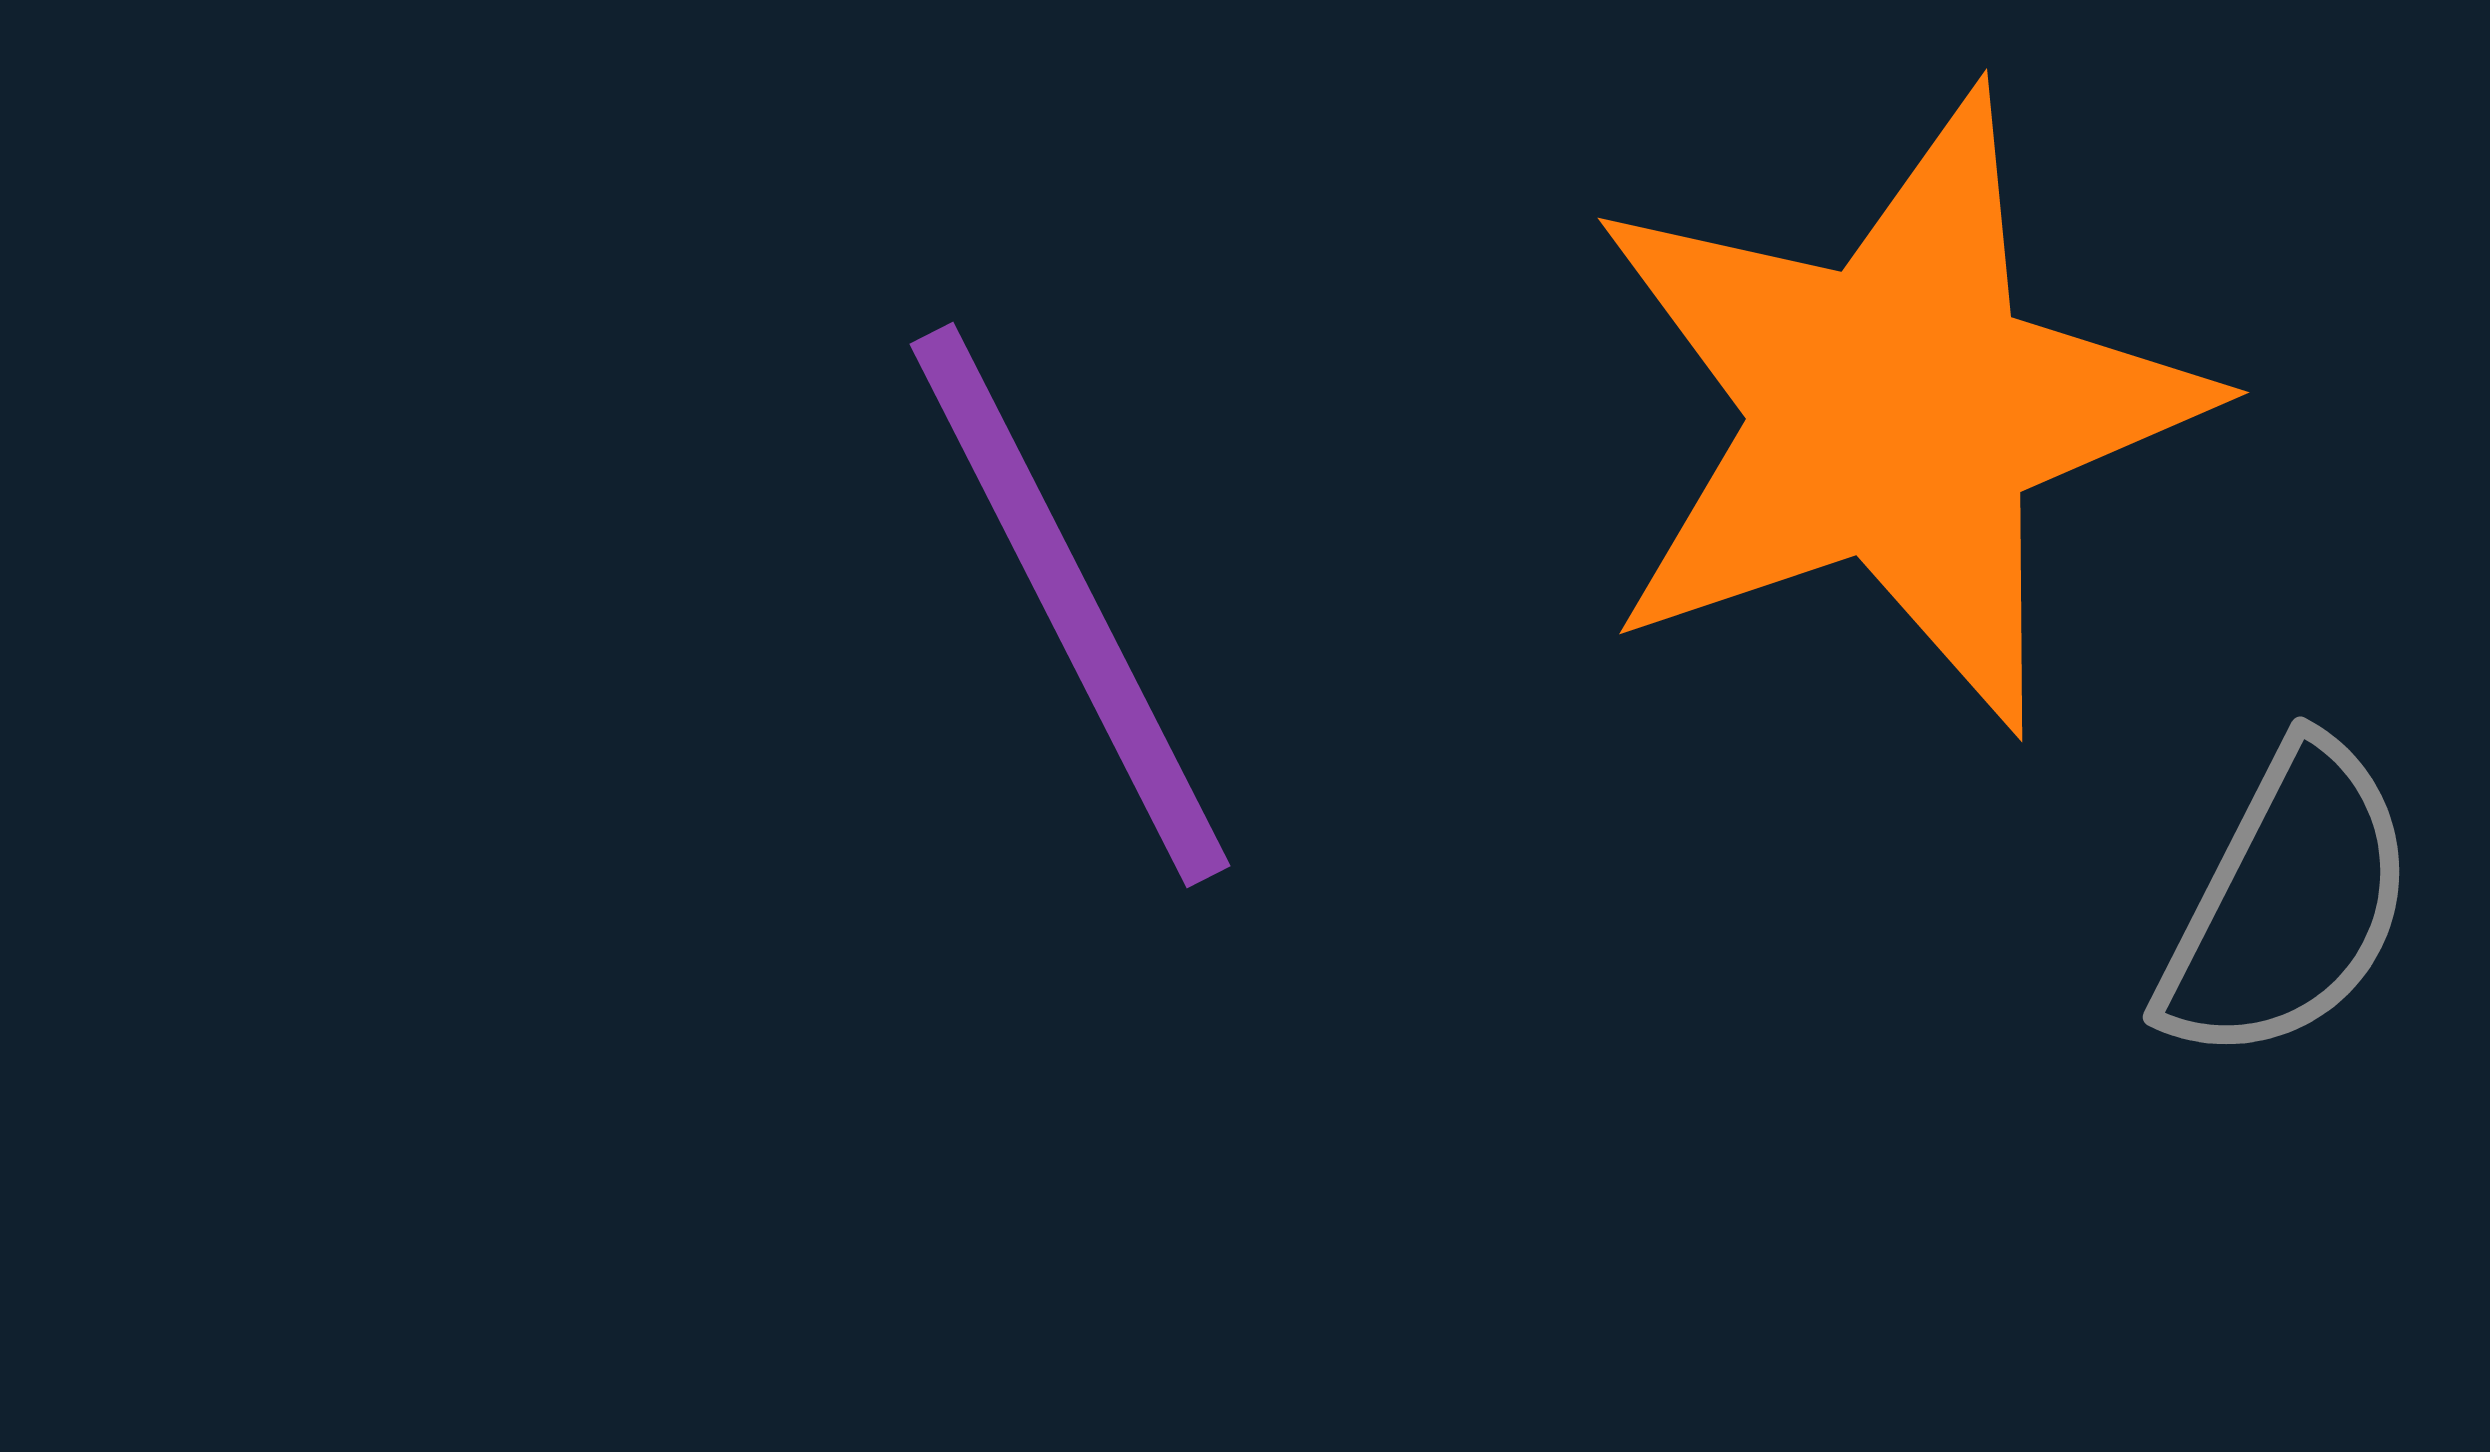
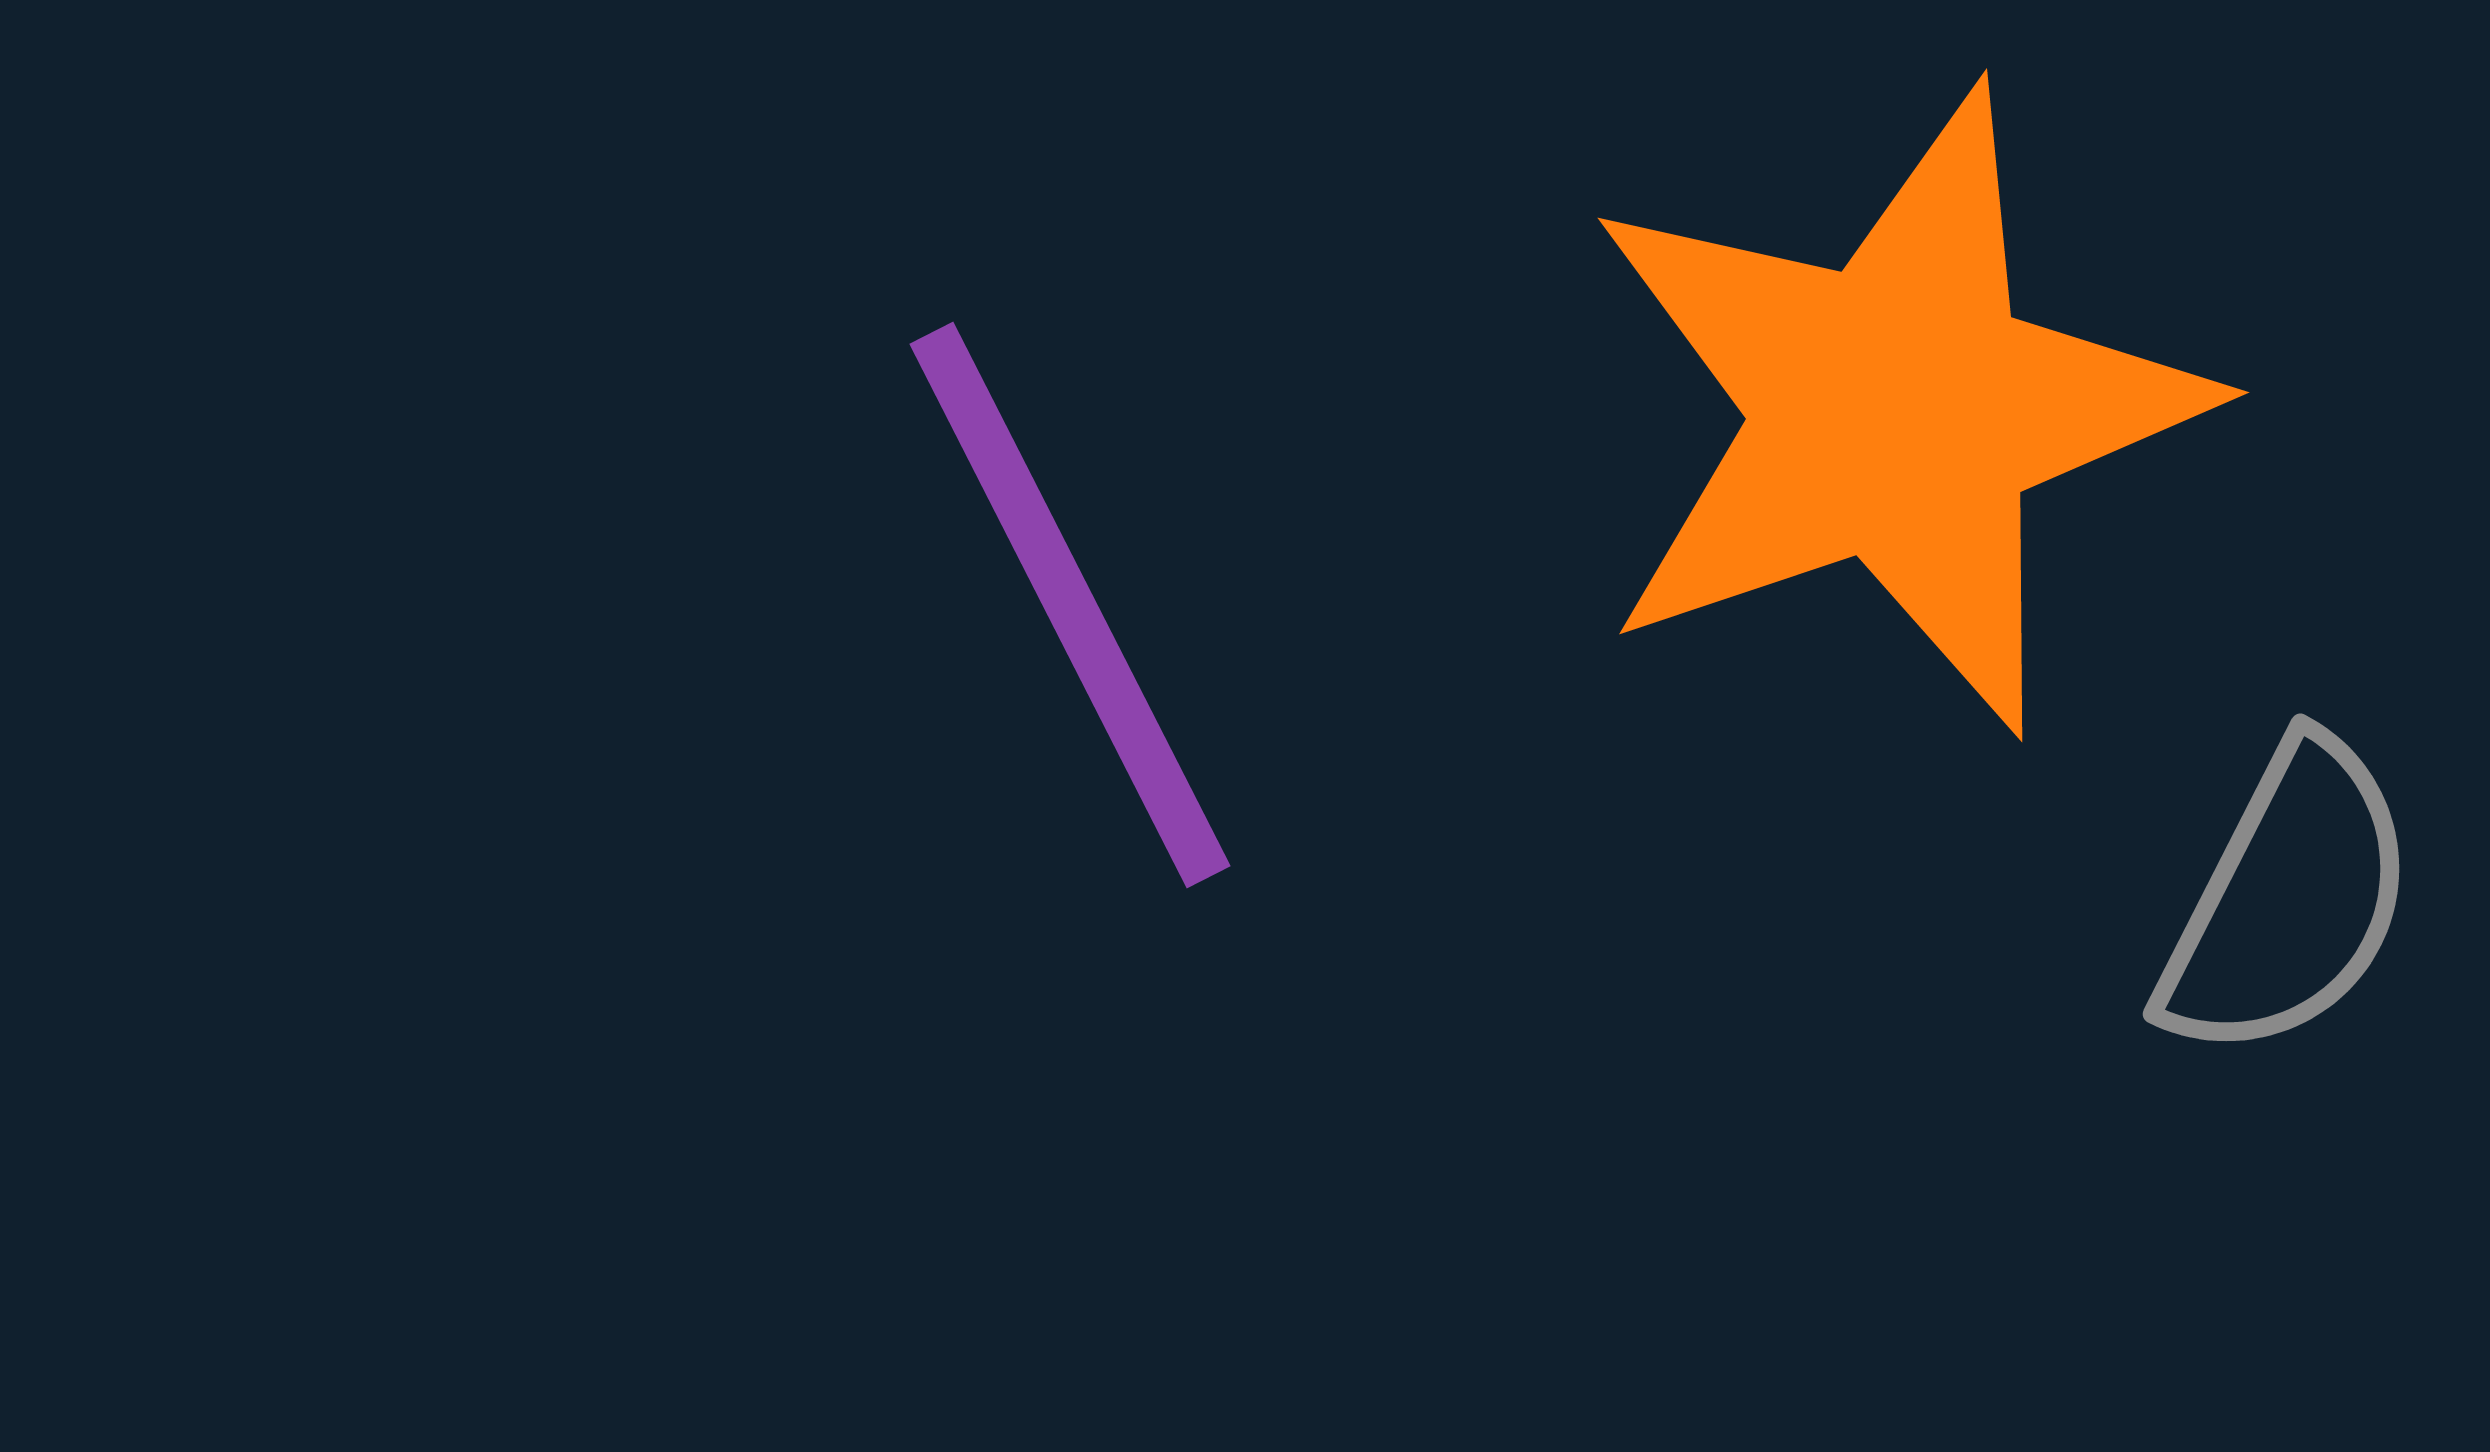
gray semicircle: moved 3 px up
